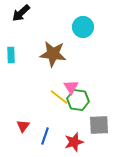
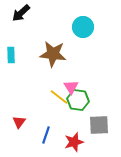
red triangle: moved 4 px left, 4 px up
blue line: moved 1 px right, 1 px up
